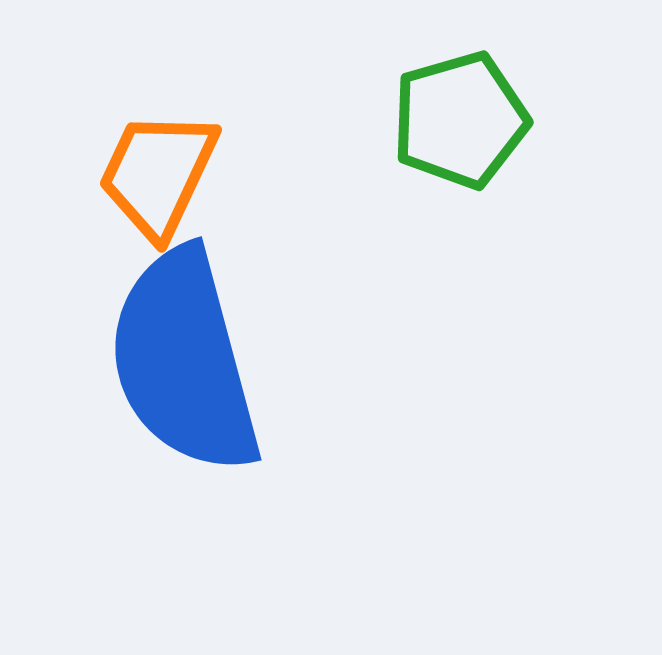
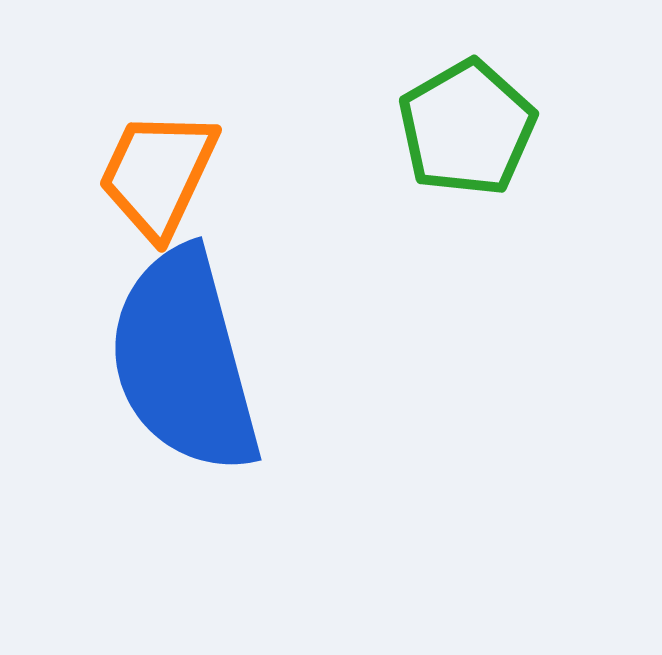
green pentagon: moved 7 px right, 8 px down; rotated 14 degrees counterclockwise
